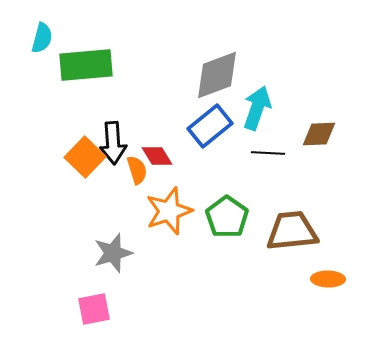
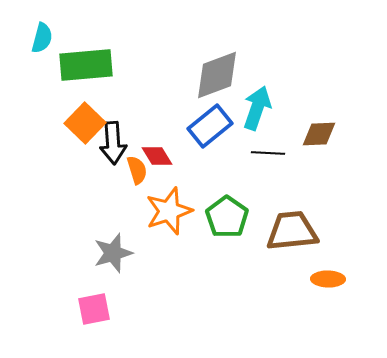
orange square: moved 34 px up
